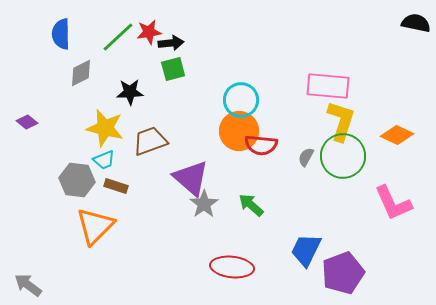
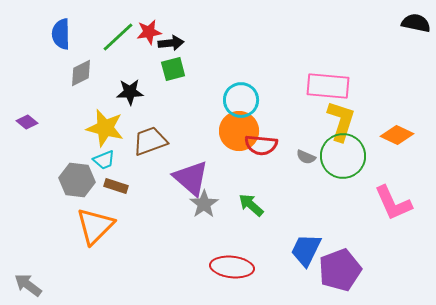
gray semicircle: rotated 96 degrees counterclockwise
purple pentagon: moved 3 px left, 3 px up
